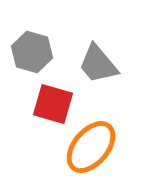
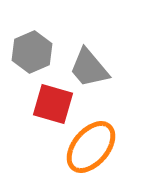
gray hexagon: rotated 21 degrees clockwise
gray trapezoid: moved 9 px left, 4 px down
